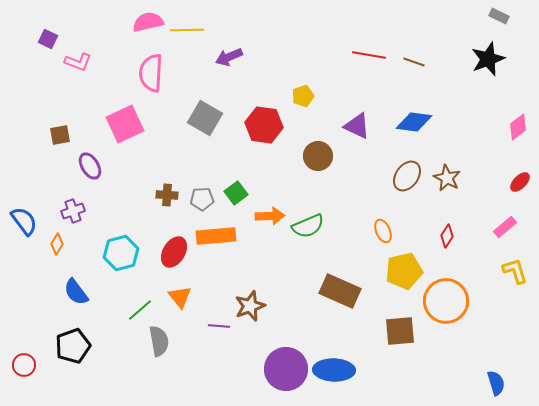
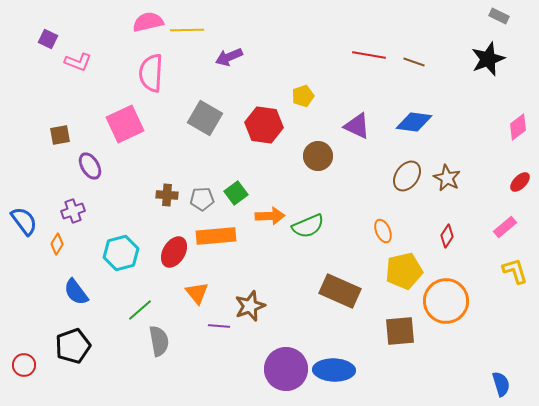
orange triangle at (180, 297): moved 17 px right, 4 px up
blue semicircle at (496, 383): moved 5 px right, 1 px down
